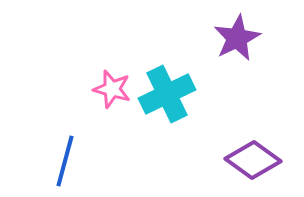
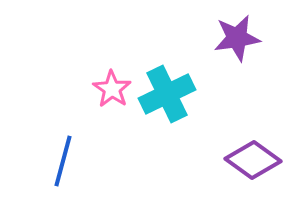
purple star: rotated 18 degrees clockwise
pink star: rotated 18 degrees clockwise
blue line: moved 2 px left
